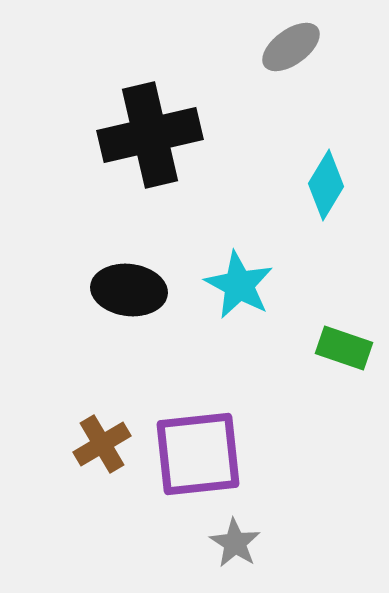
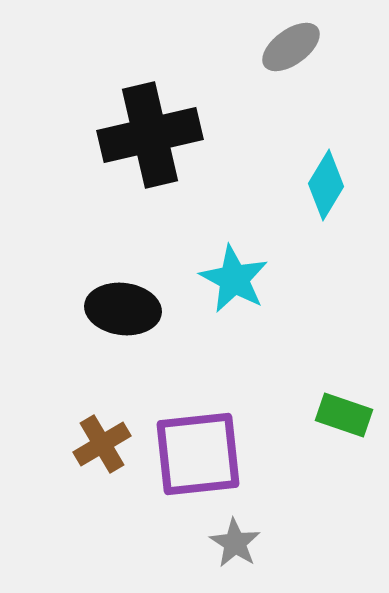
cyan star: moved 5 px left, 6 px up
black ellipse: moved 6 px left, 19 px down
green rectangle: moved 67 px down
